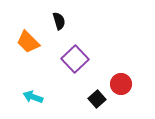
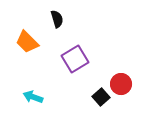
black semicircle: moved 2 px left, 2 px up
orange trapezoid: moved 1 px left
purple square: rotated 12 degrees clockwise
black square: moved 4 px right, 2 px up
